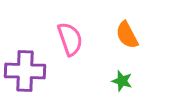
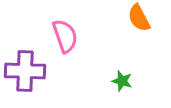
orange semicircle: moved 12 px right, 17 px up
pink semicircle: moved 5 px left, 3 px up
